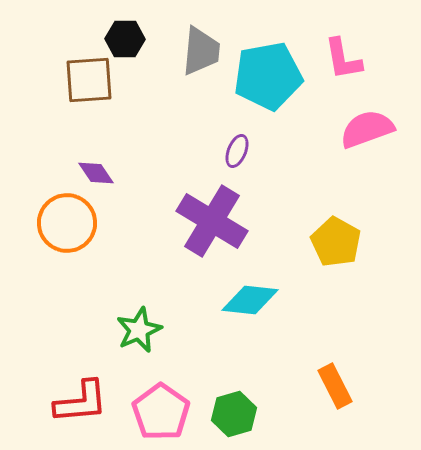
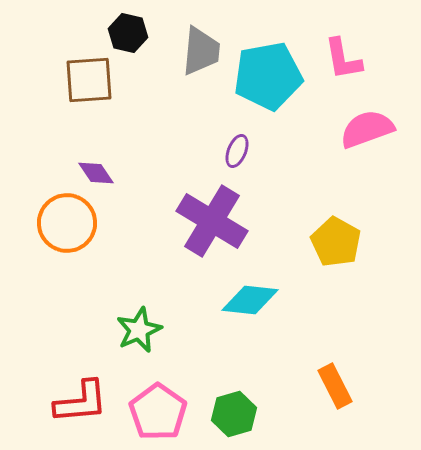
black hexagon: moved 3 px right, 6 px up; rotated 12 degrees clockwise
pink pentagon: moved 3 px left
